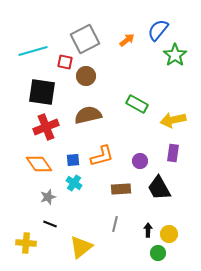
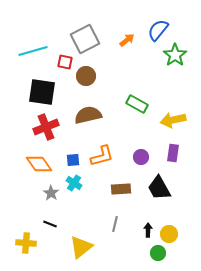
purple circle: moved 1 px right, 4 px up
gray star: moved 3 px right, 4 px up; rotated 21 degrees counterclockwise
